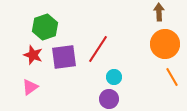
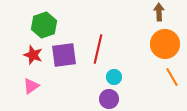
green hexagon: moved 1 px left, 2 px up
red line: rotated 20 degrees counterclockwise
purple square: moved 2 px up
pink triangle: moved 1 px right, 1 px up
